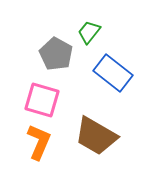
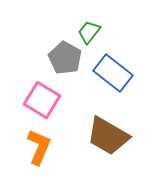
gray pentagon: moved 9 px right, 4 px down
pink square: rotated 15 degrees clockwise
brown trapezoid: moved 12 px right
orange L-shape: moved 5 px down
